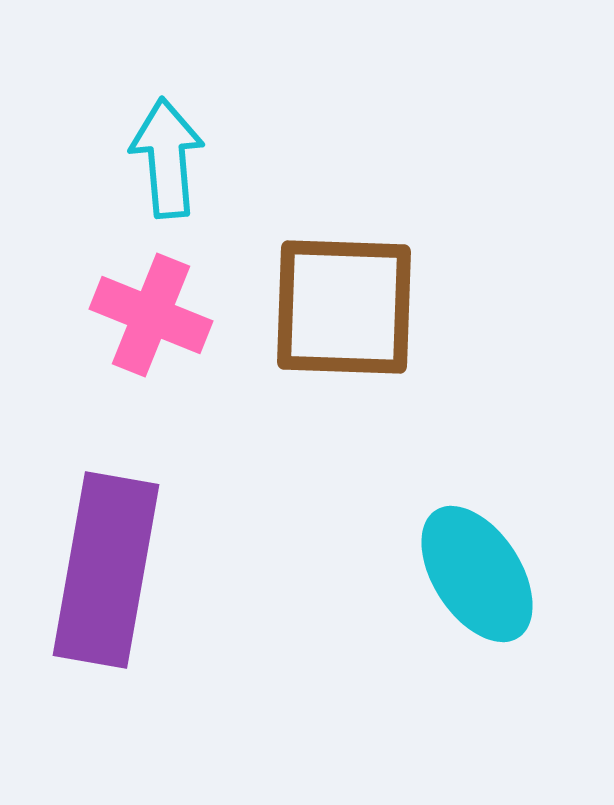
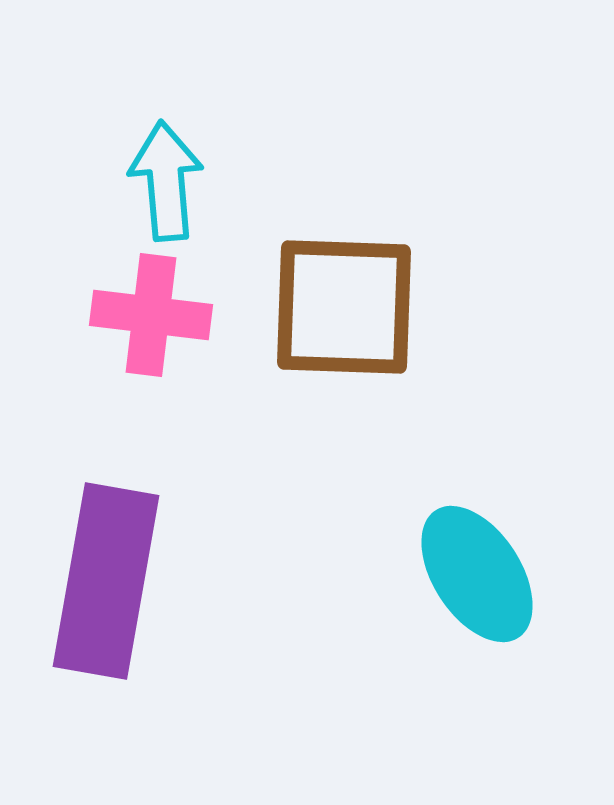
cyan arrow: moved 1 px left, 23 px down
pink cross: rotated 15 degrees counterclockwise
purple rectangle: moved 11 px down
